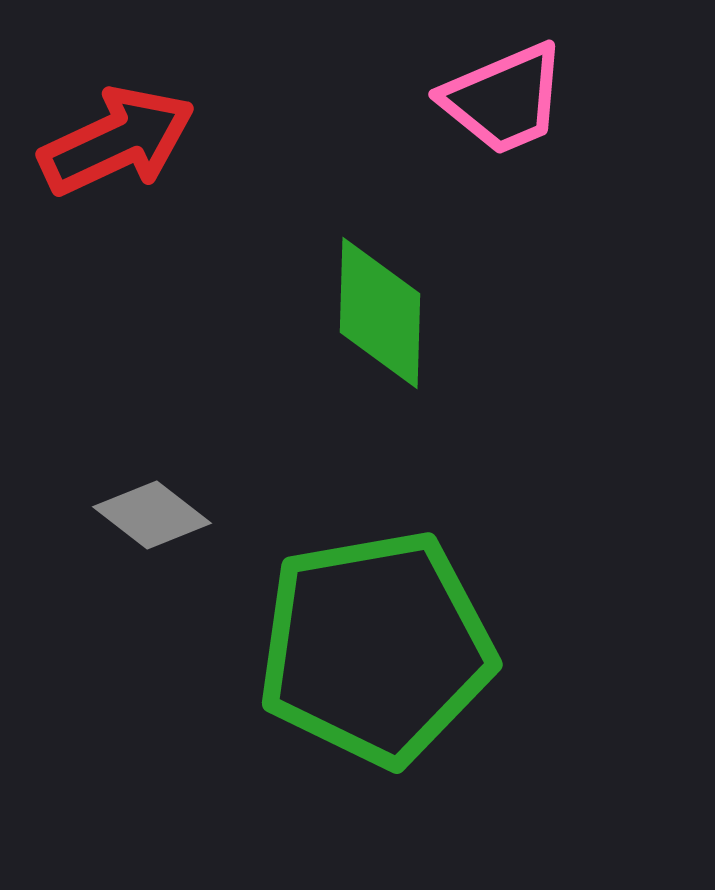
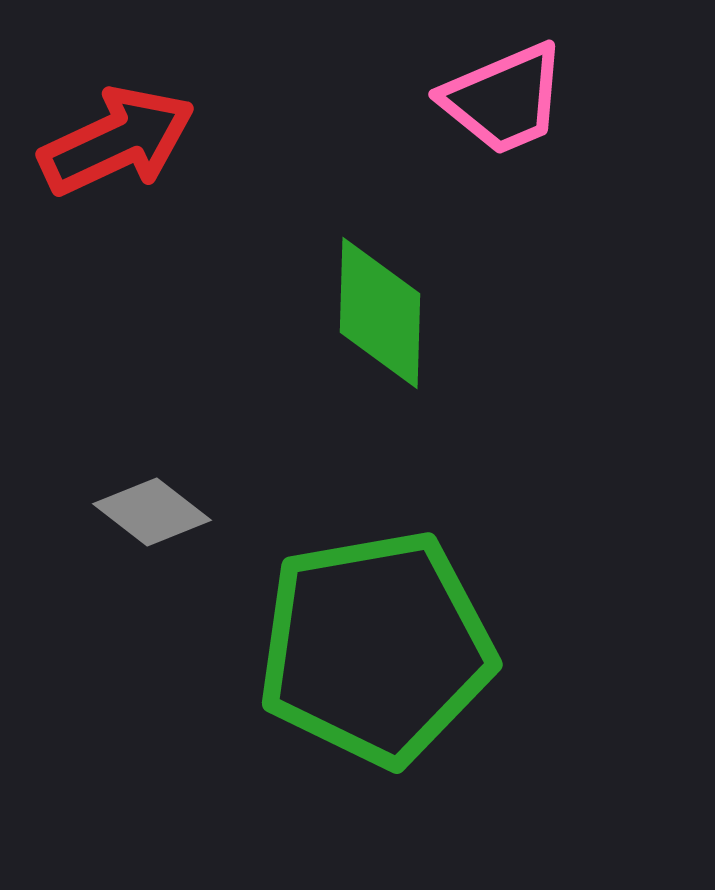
gray diamond: moved 3 px up
